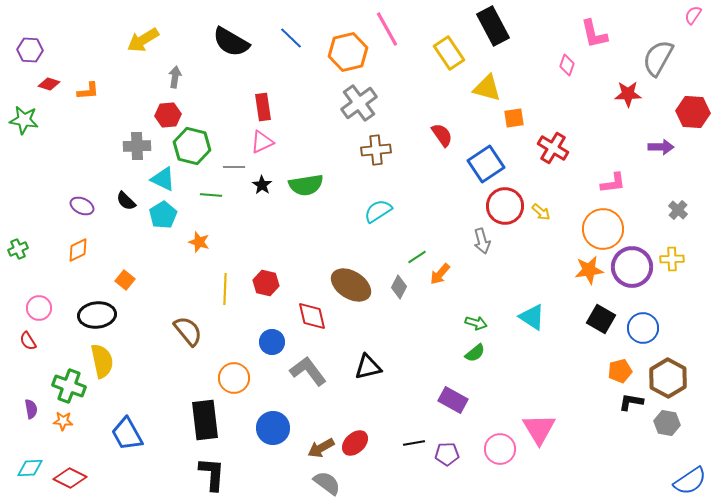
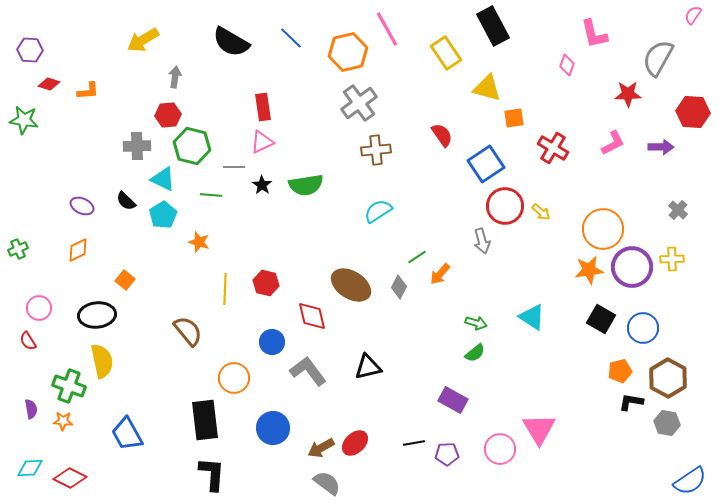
yellow rectangle at (449, 53): moved 3 px left
pink L-shape at (613, 183): moved 40 px up; rotated 20 degrees counterclockwise
